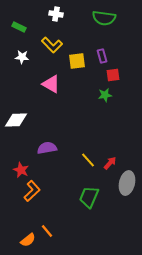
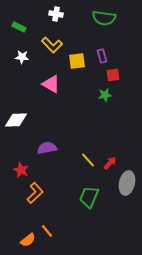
orange L-shape: moved 3 px right, 2 px down
